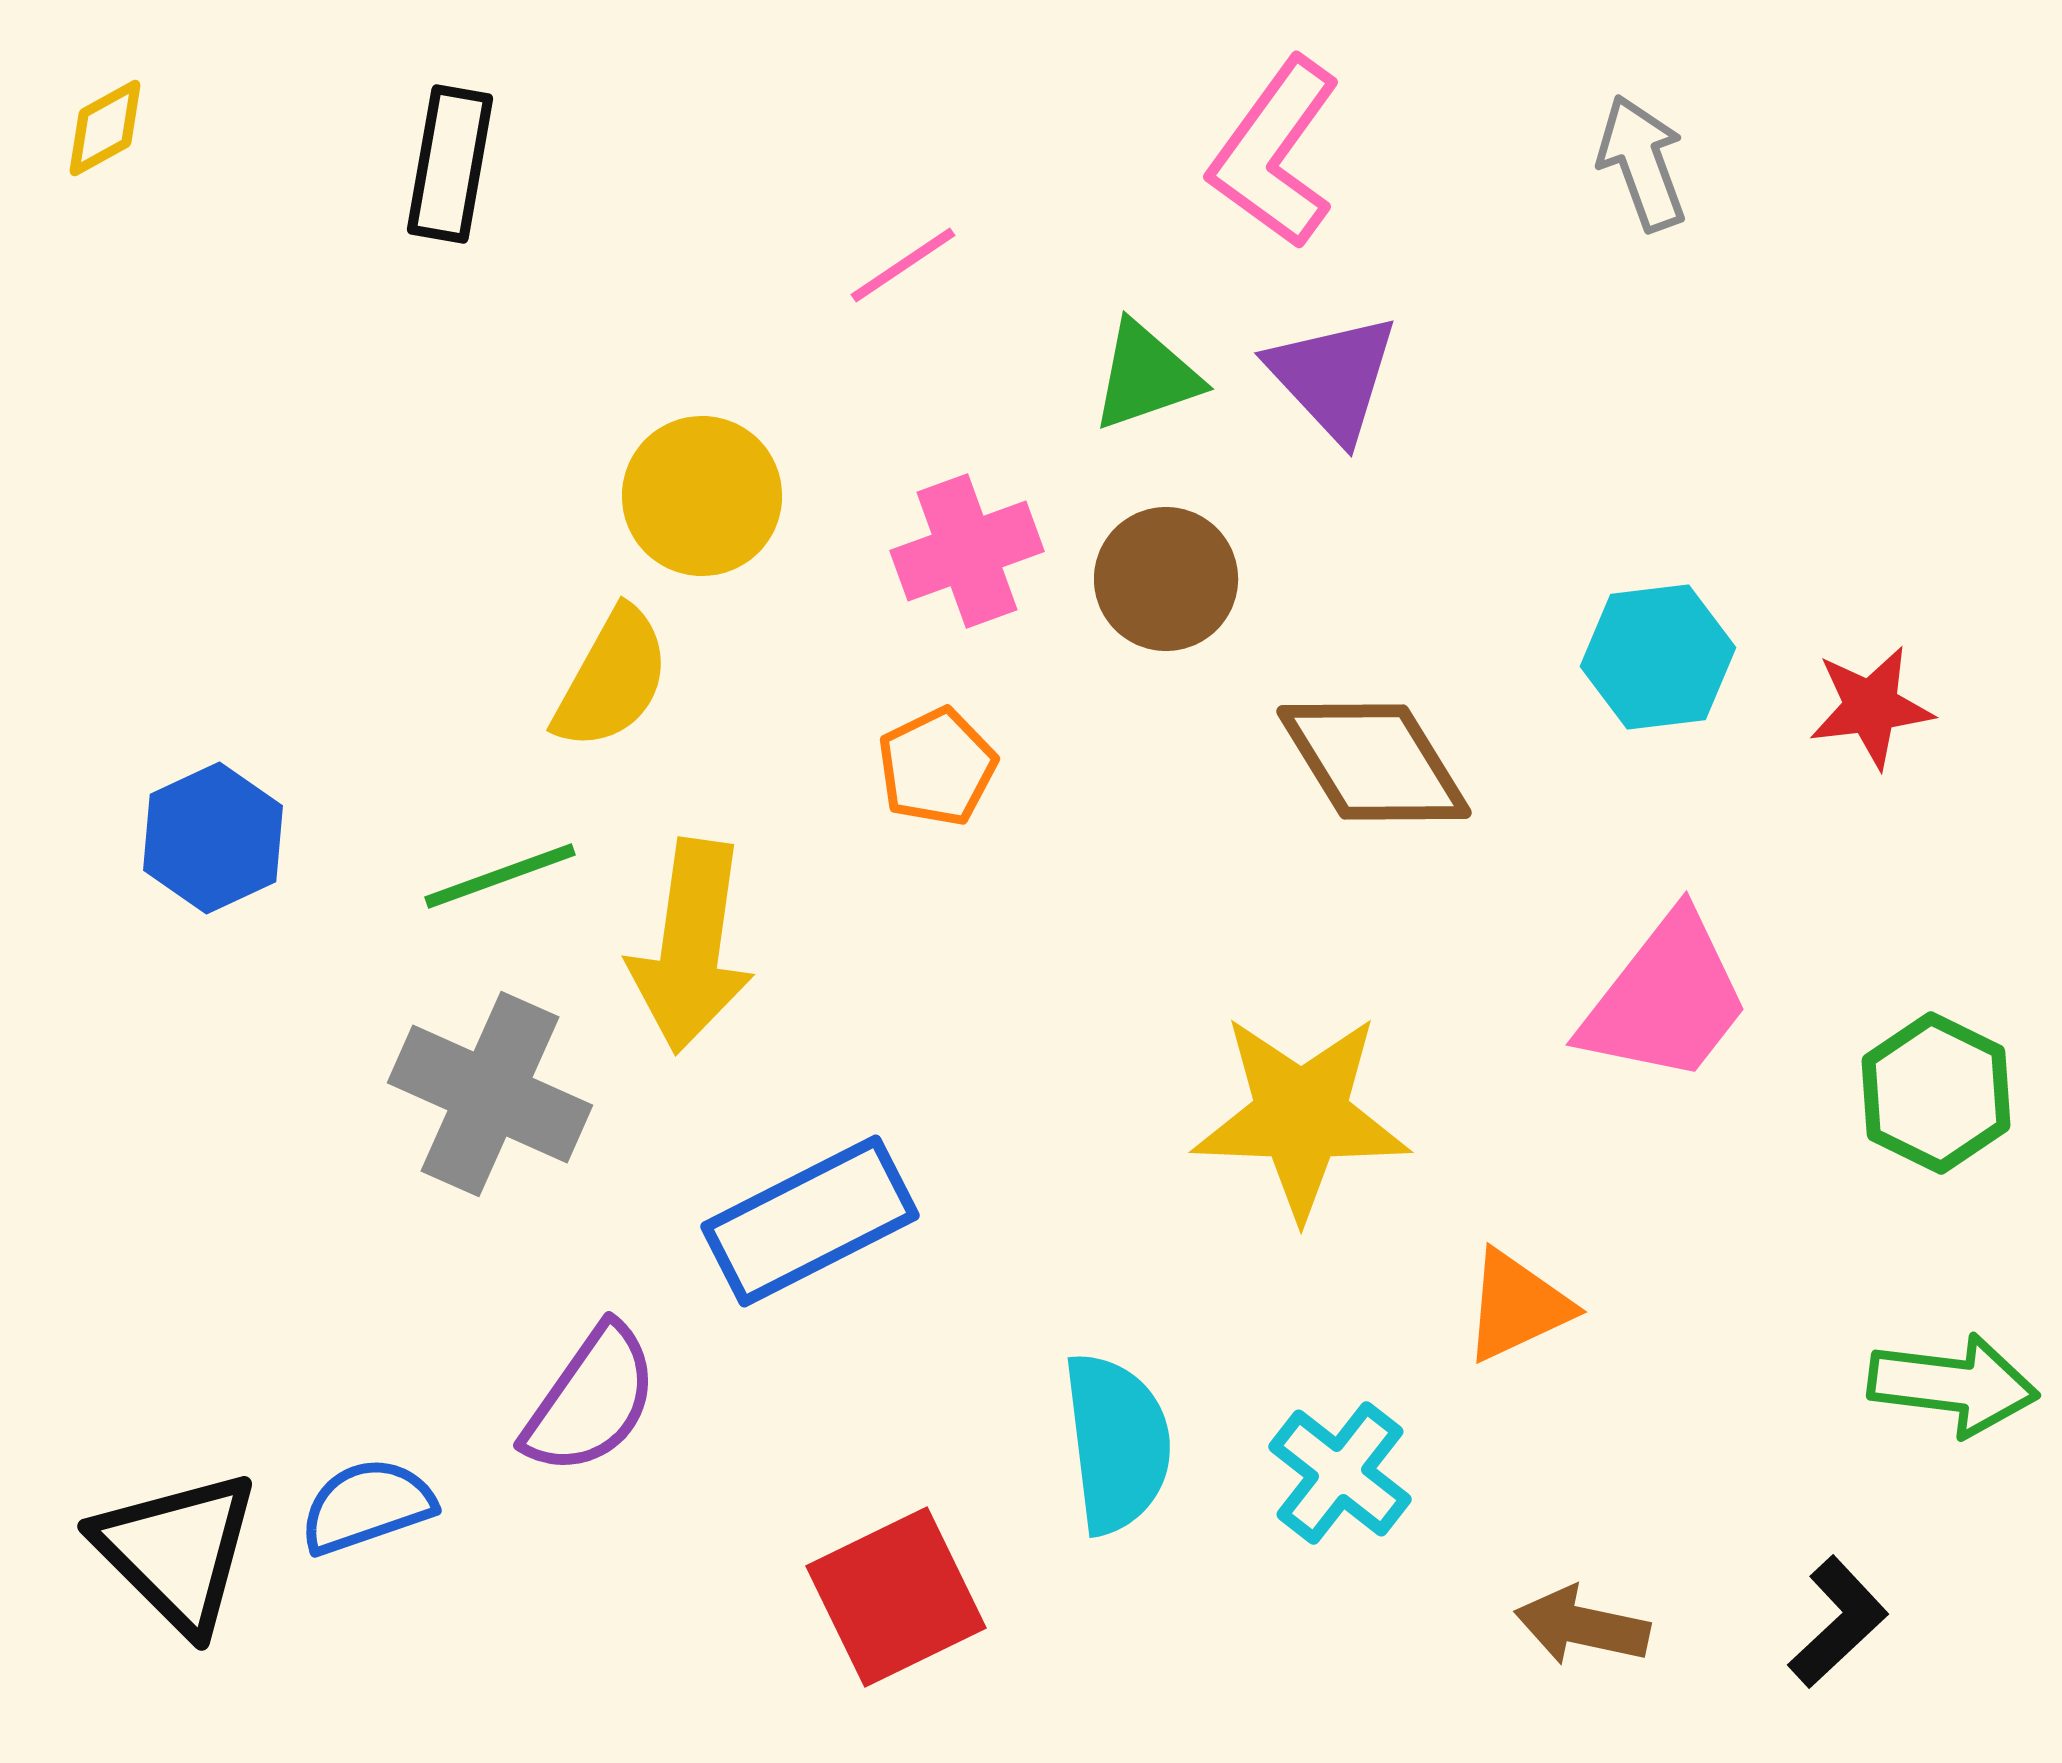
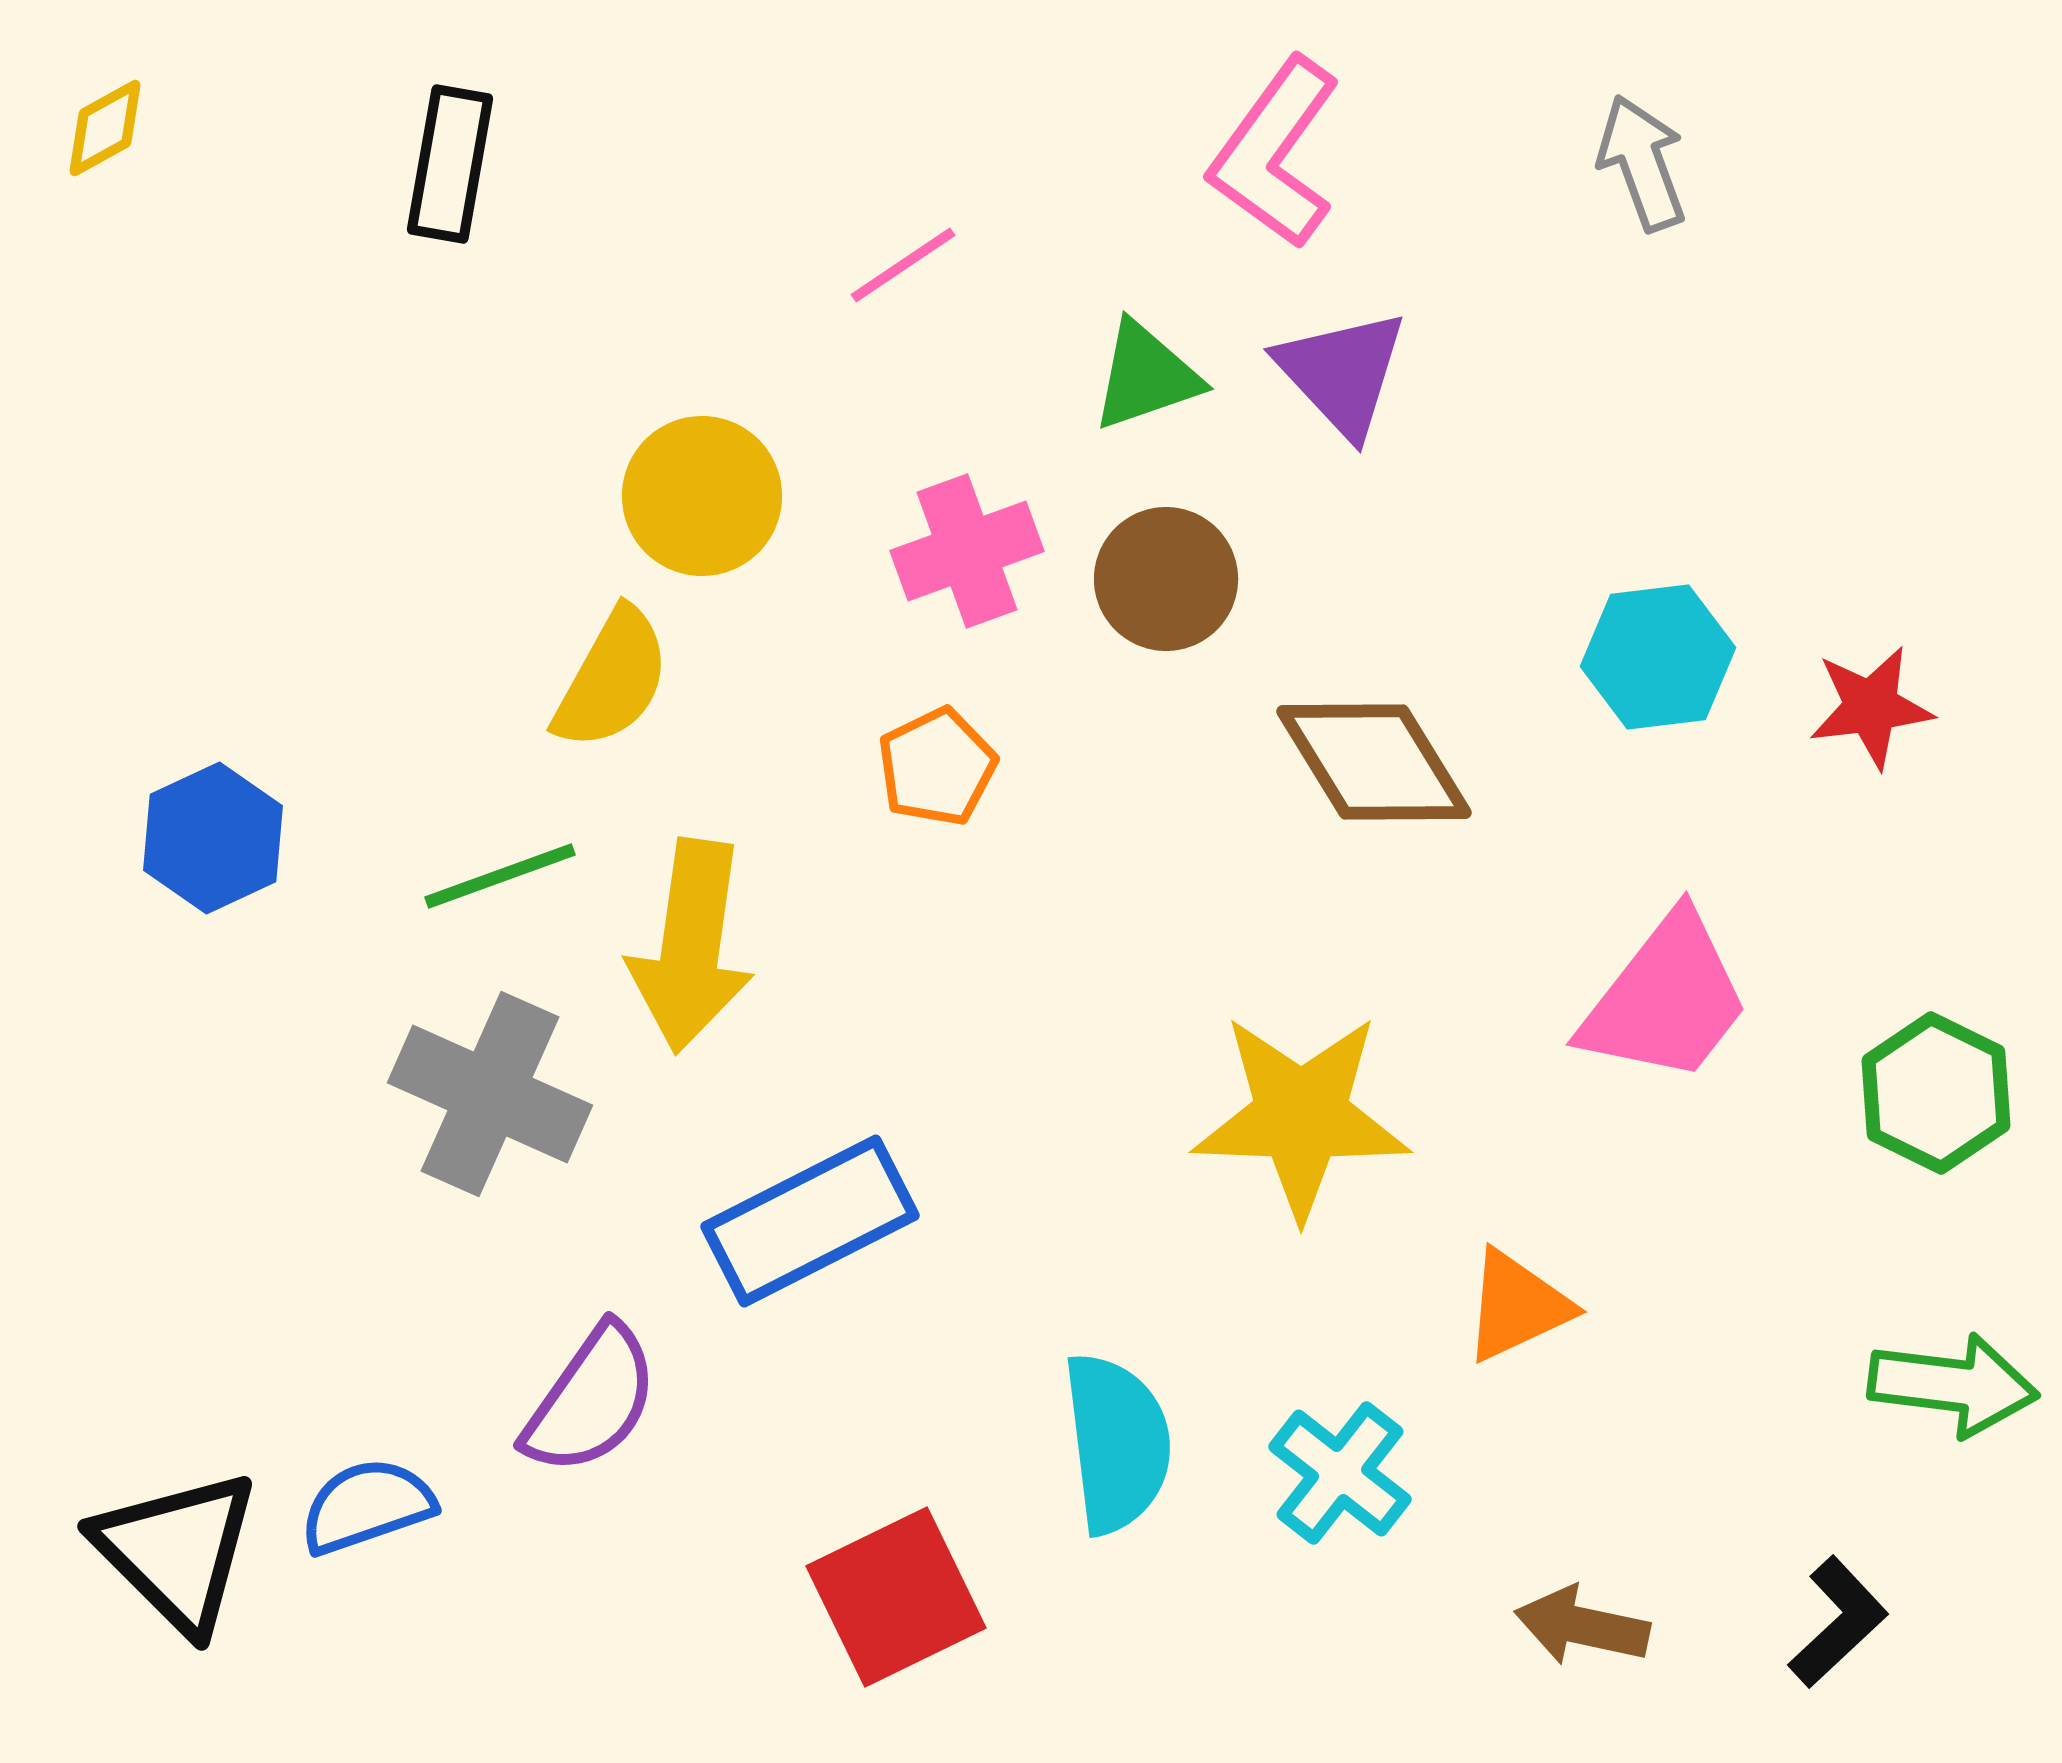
purple triangle: moved 9 px right, 4 px up
